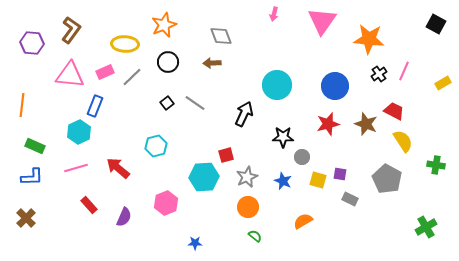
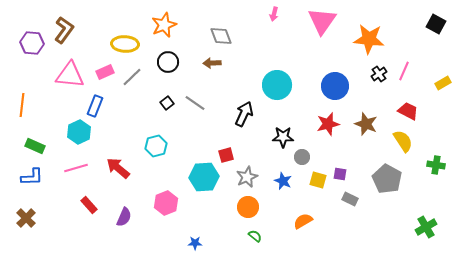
brown L-shape at (71, 30): moved 7 px left
red trapezoid at (394, 111): moved 14 px right
